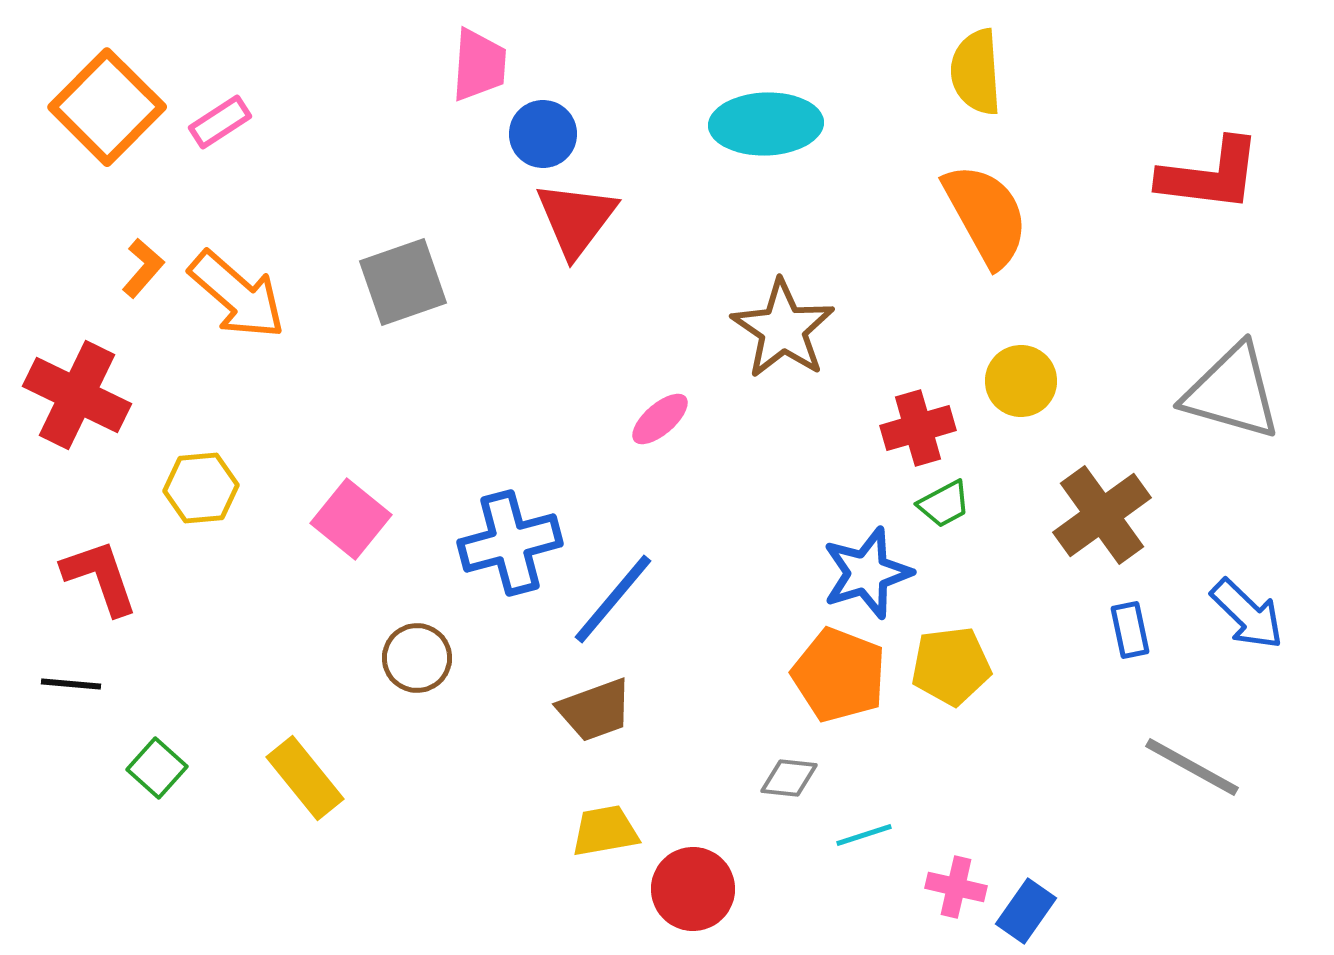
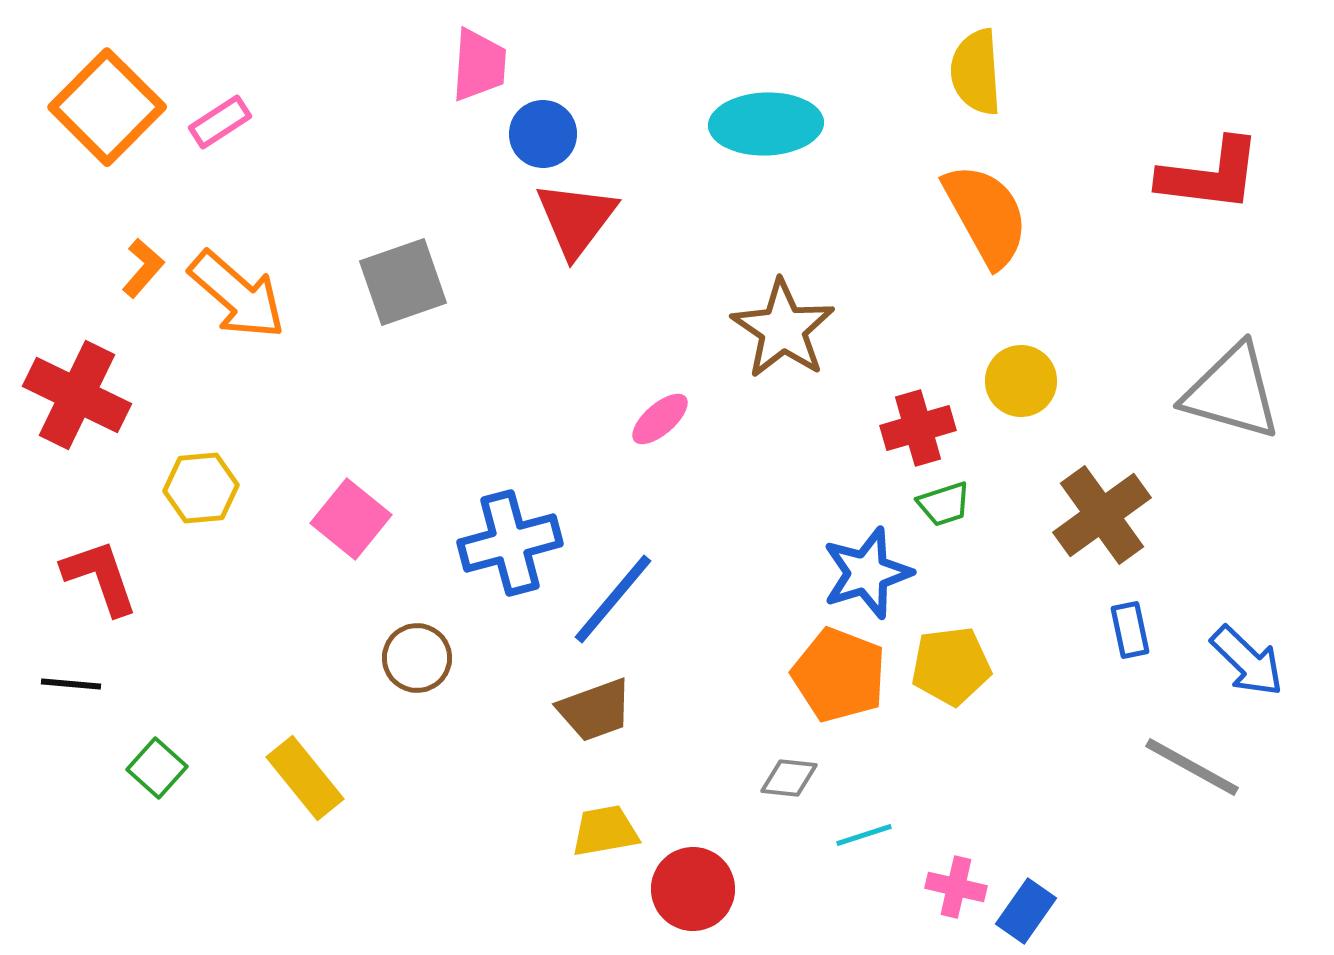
green trapezoid at (944, 504): rotated 10 degrees clockwise
blue arrow at (1247, 614): moved 47 px down
